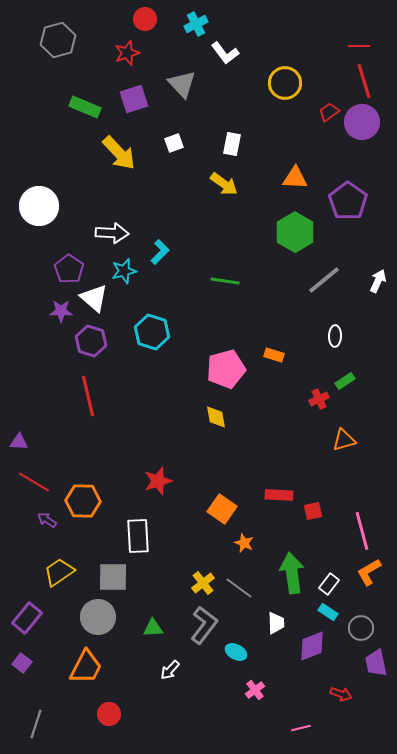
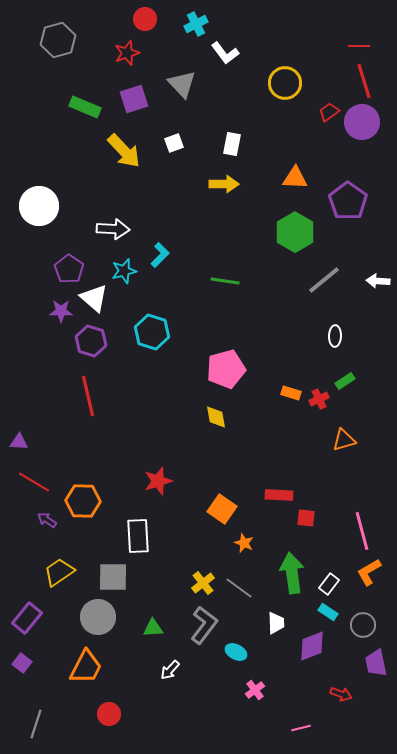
yellow arrow at (119, 153): moved 5 px right, 2 px up
yellow arrow at (224, 184): rotated 36 degrees counterclockwise
white arrow at (112, 233): moved 1 px right, 4 px up
cyan L-shape at (160, 252): moved 3 px down
white arrow at (378, 281): rotated 110 degrees counterclockwise
orange rectangle at (274, 355): moved 17 px right, 38 px down
red square at (313, 511): moved 7 px left, 7 px down; rotated 18 degrees clockwise
gray circle at (361, 628): moved 2 px right, 3 px up
